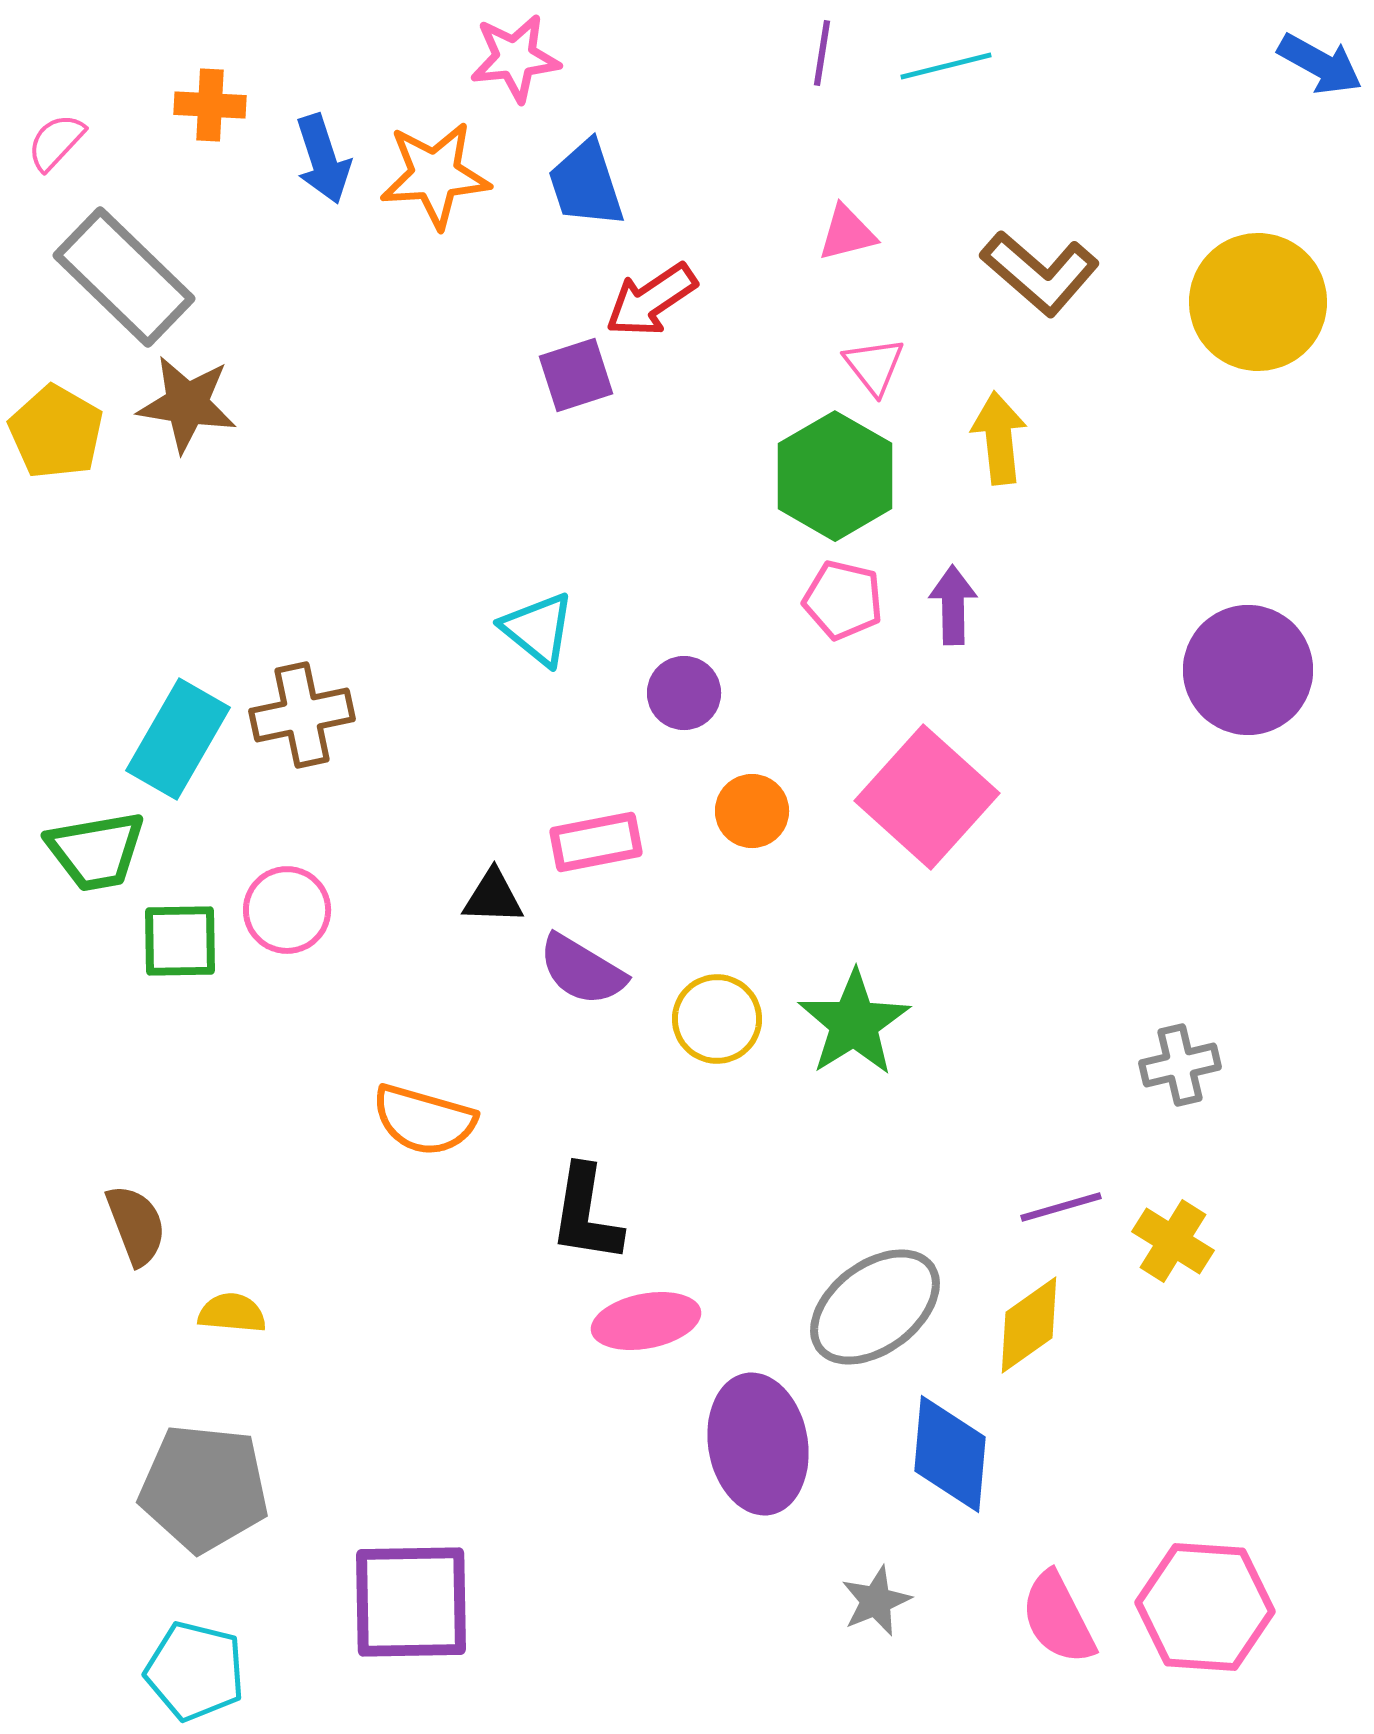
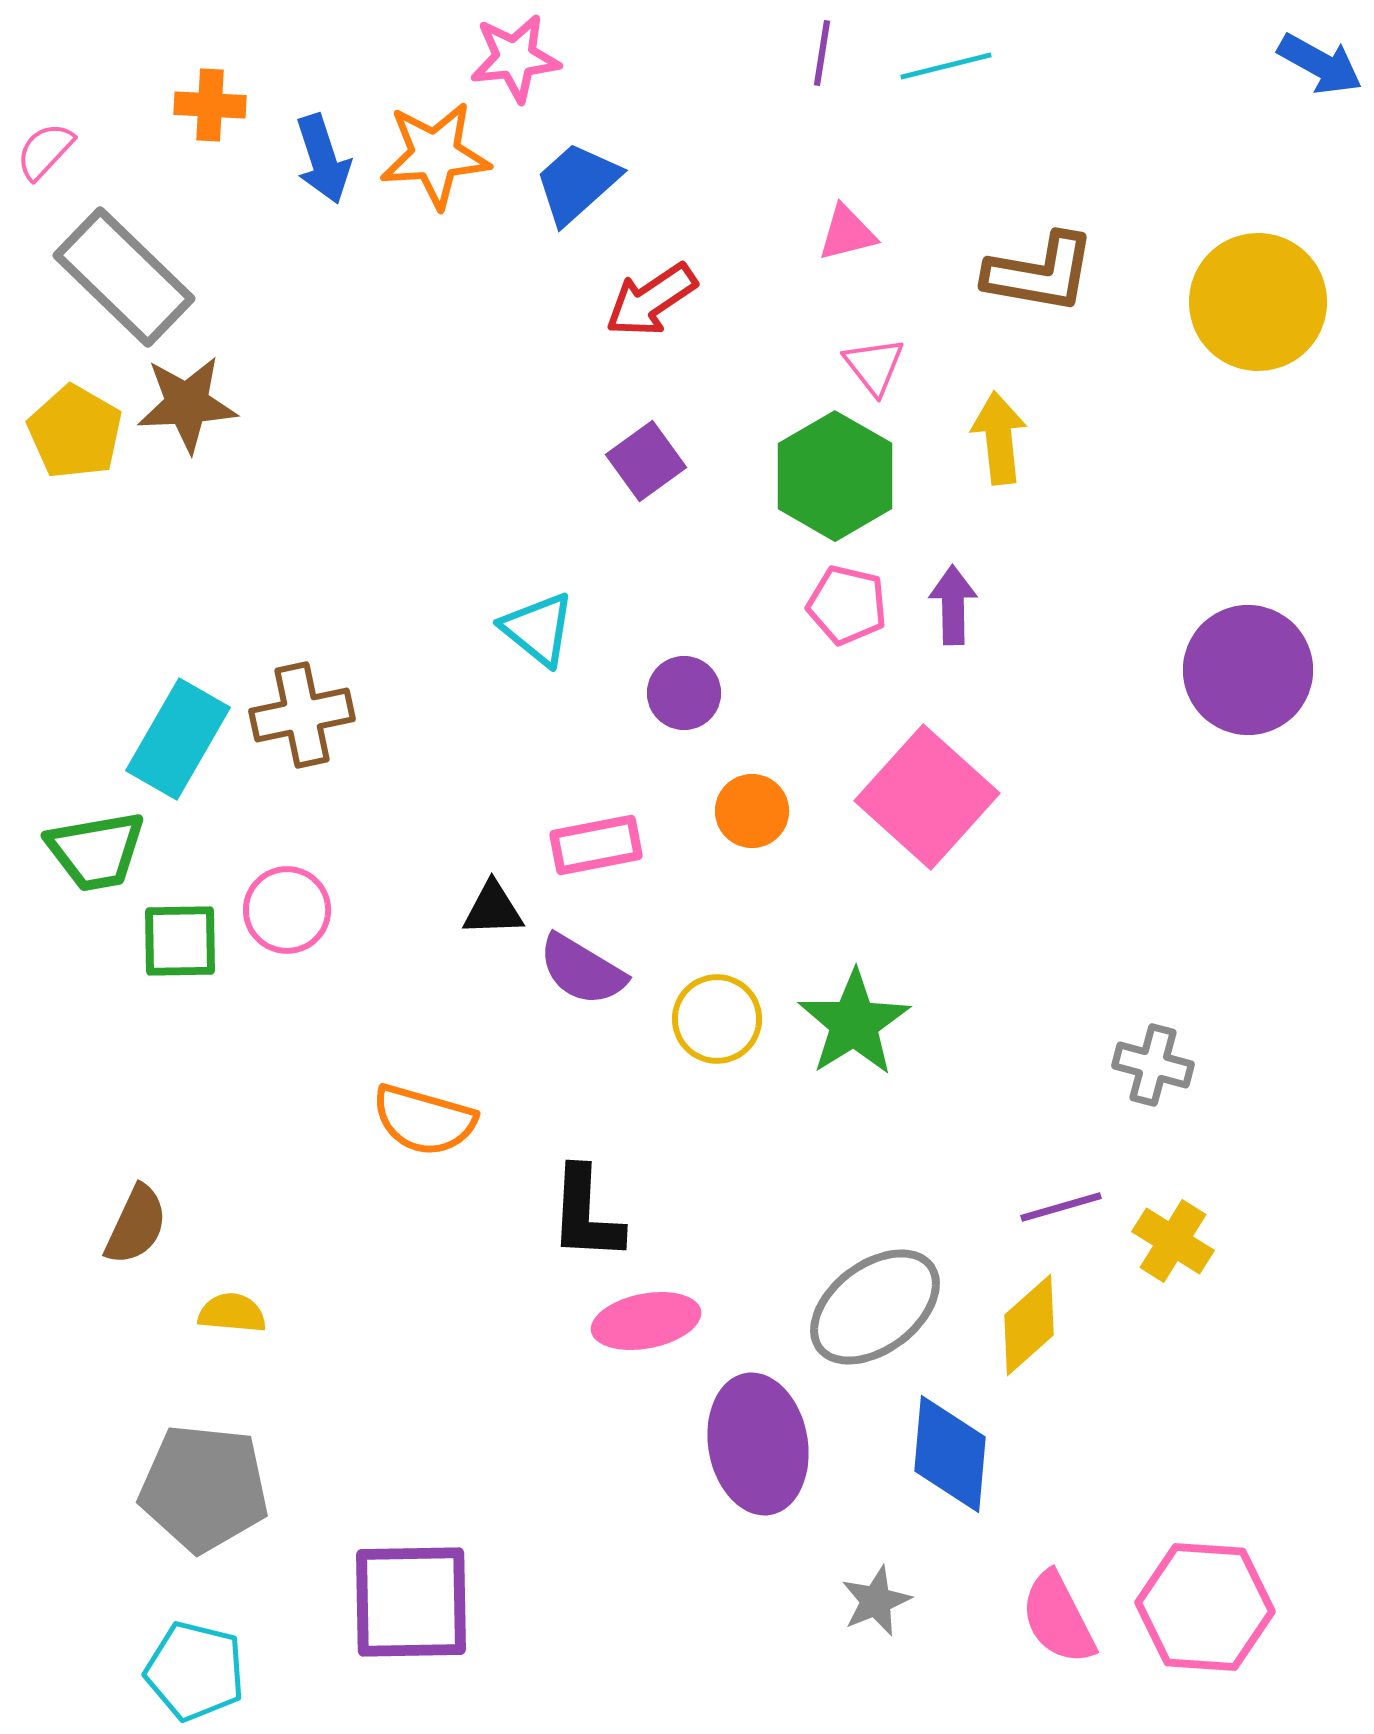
pink semicircle at (56, 142): moved 11 px left, 9 px down
orange star at (435, 175): moved 20 px up
blue trapezoid at (586, 184): moved 9 px left, 1 px up; rotated 66 degrees clockwise
brown L-shape at (1040, 273): rotated 31 degrees counterclockwise
purple square at (576, 375): moved 70 px right, 86 px down; rotated 18 degrees counterclockwise
brown star at (187, 404): rotated 12 degrees counterclockwise
yellow pentagon at (56, 432): moved 19 px right
pink pentagon at (843, 600): moved 4 px right, 5 px down
pink rectangle at (596, 842): moved 3 px down
black triangle at (493, 897): moved 12 px down; rotated 4 degrees counterclockwise
gray cross at (1180, 1065): moved 27 px left; rotated 28 degrees clockwise
black L-shape at (586, 1214): rotated 6 degrees counterclockwise
brown semicircle at (136, 1225): rotated 46 degrees clockwise
yellow diamond at (1029, 1325): rotated 6 degrees counterclockwise
